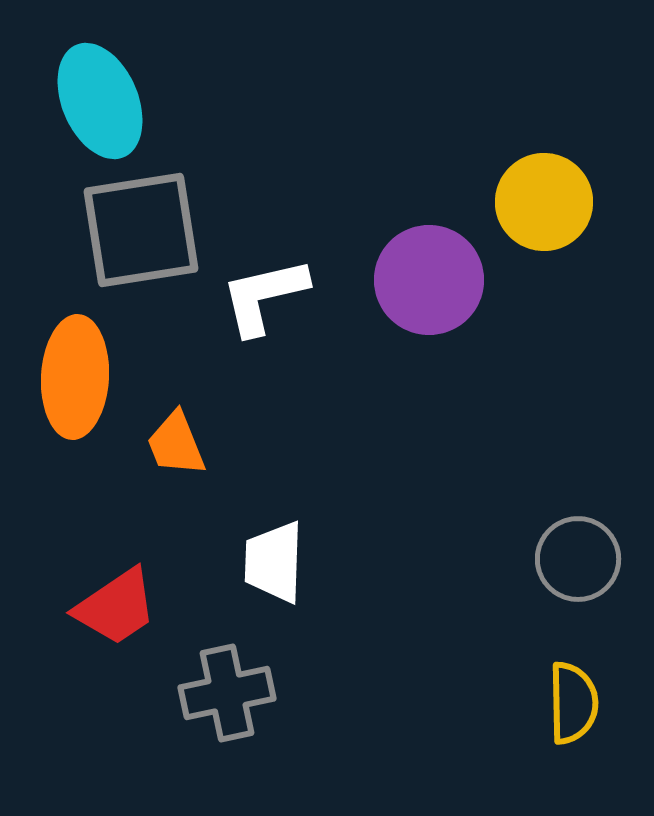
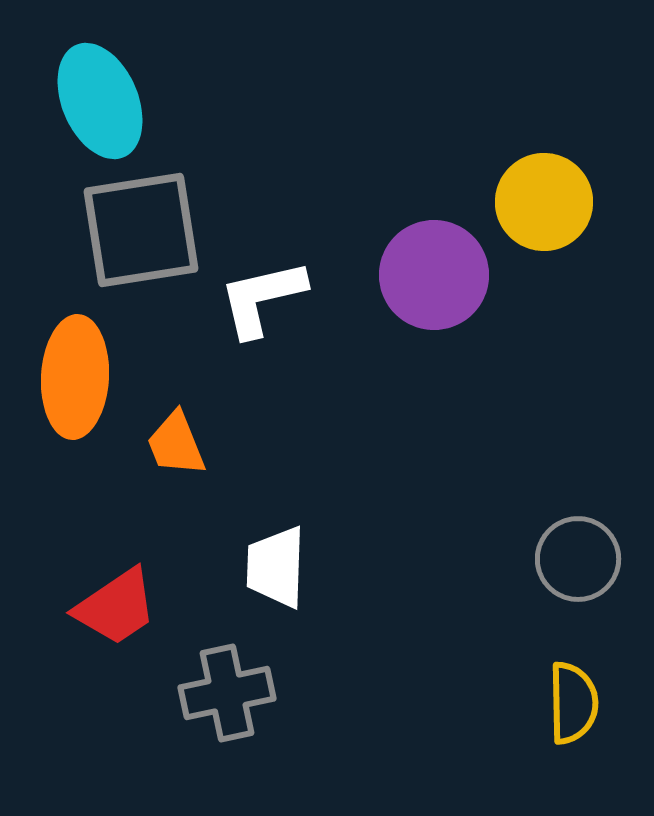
purple circle: moved 5 px right, 5 px up
white L-shape: moved 2 px left, 2 px down
white trapezoid: moved 2 px right, 5 px down
